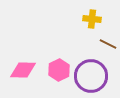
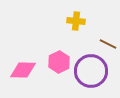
yellow cross: moved 16 px left, 2 px down
pink hexagon: moved 8 px up
purple circle: moved 5 px up
